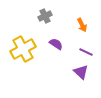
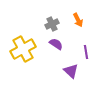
gray cross: moved 7 px right, 8 px down
orange arrow: moved 4 px left, 5 px up
purple line: rotated 56 degrees clockwise
purple triangle: moved 10 px left, 1 px up
